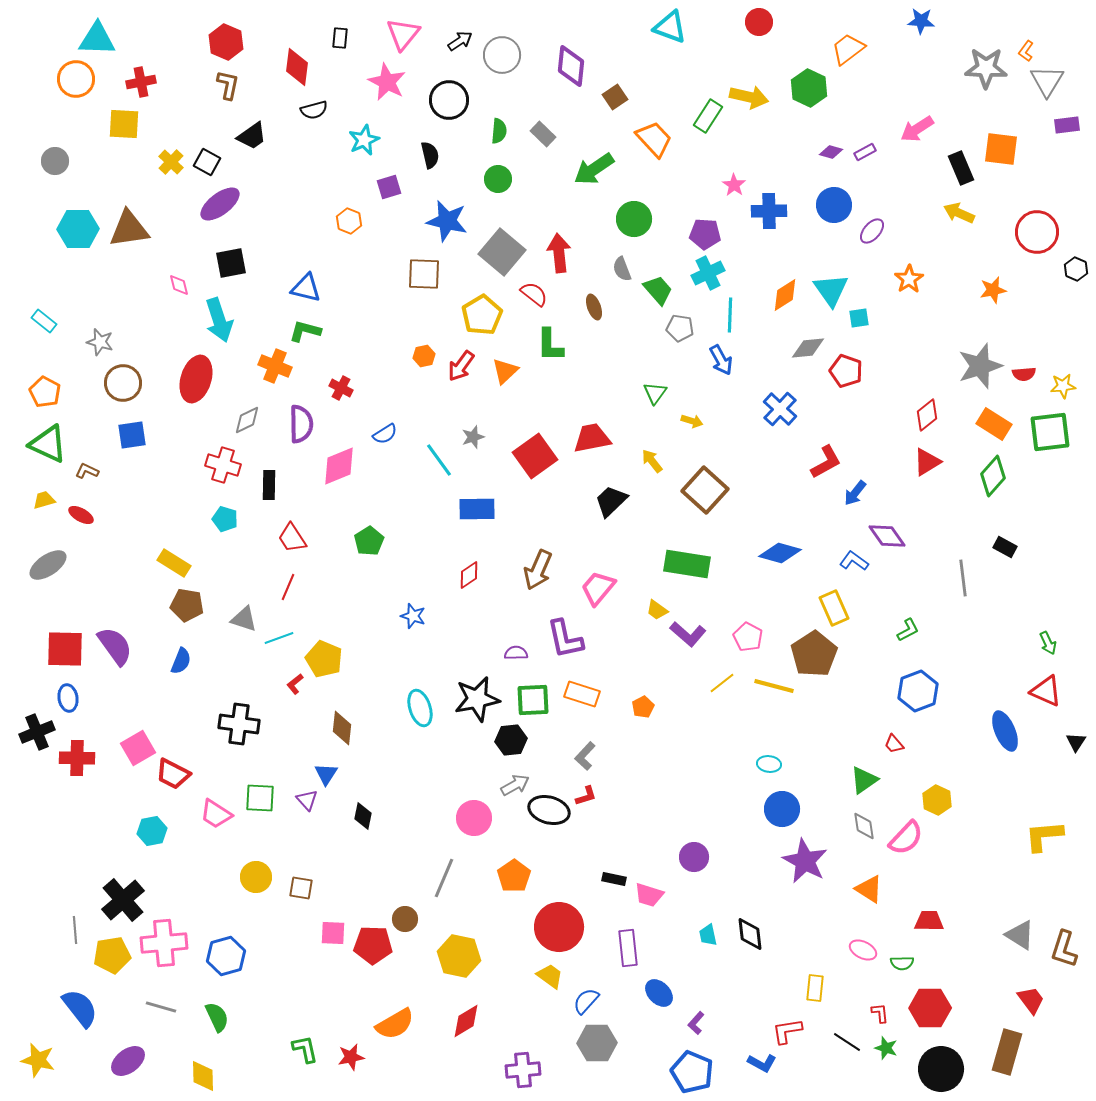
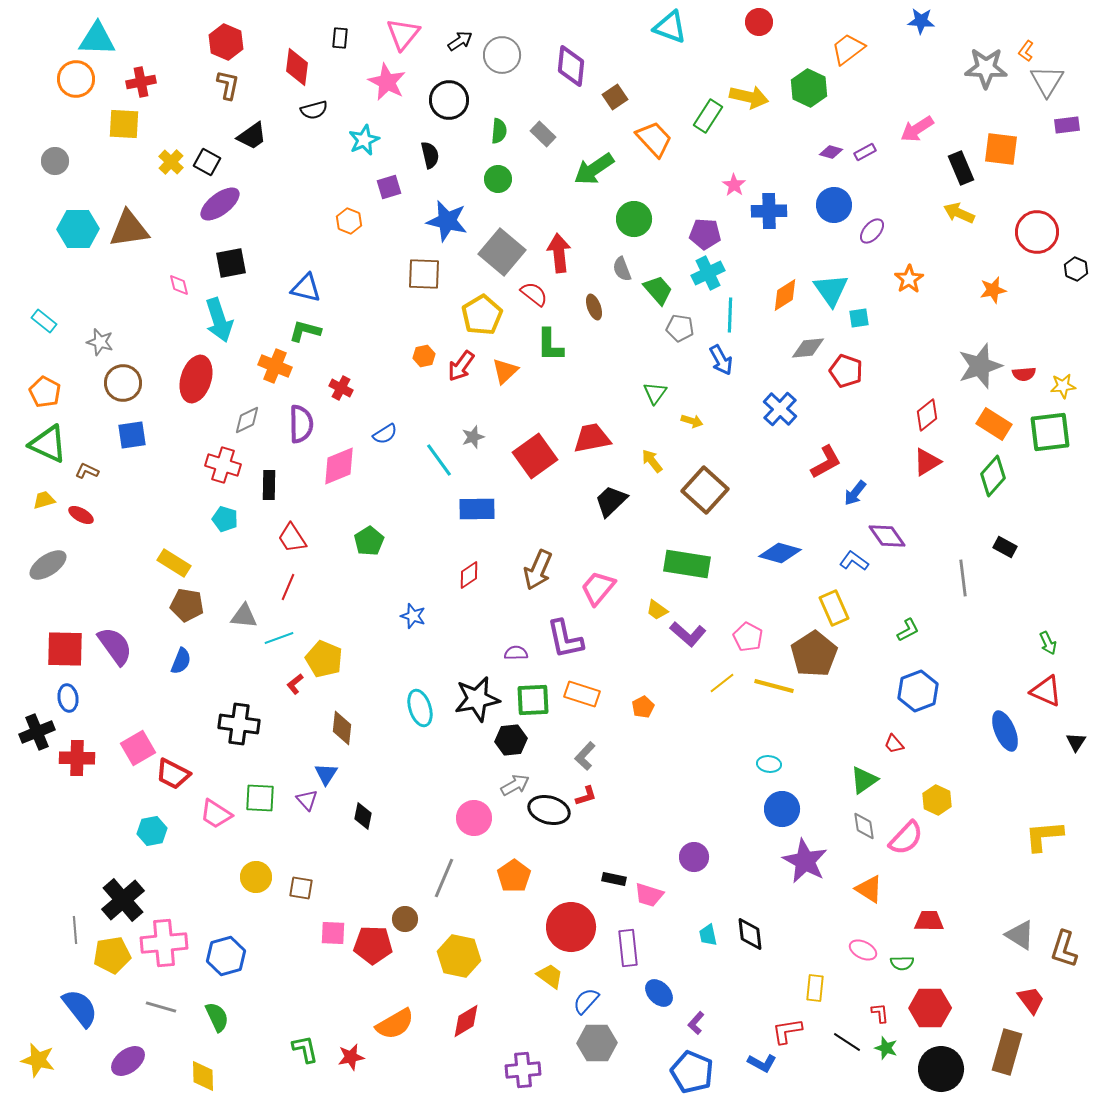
gray triangle at (244, 619): moved 3 px up; rotated 12 degrees counterclockwise
red circle at (559, 927): moved 12 px right
